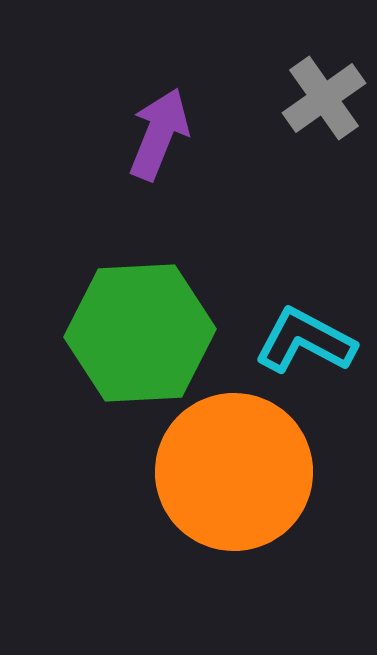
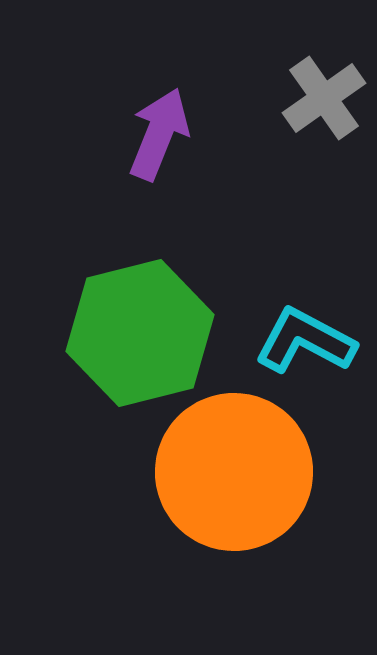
green hexagon: rotated 11 degrees counterclockwise
